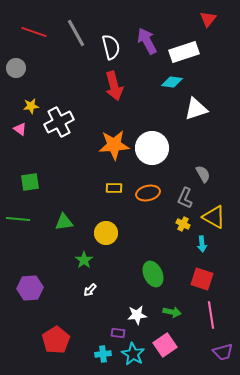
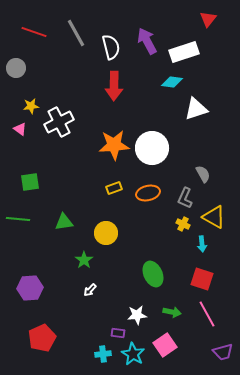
red arrow: rotated 16 degrees clockwise
yellow rectangle: rotated 21 degrees counterclockwise
pink line: moved 4 px left, 1 px up; rotated 20 degrees counterclockwise
red pentagon: moved 14 px left, 2 px up; rotated 8 degrees clockwise
